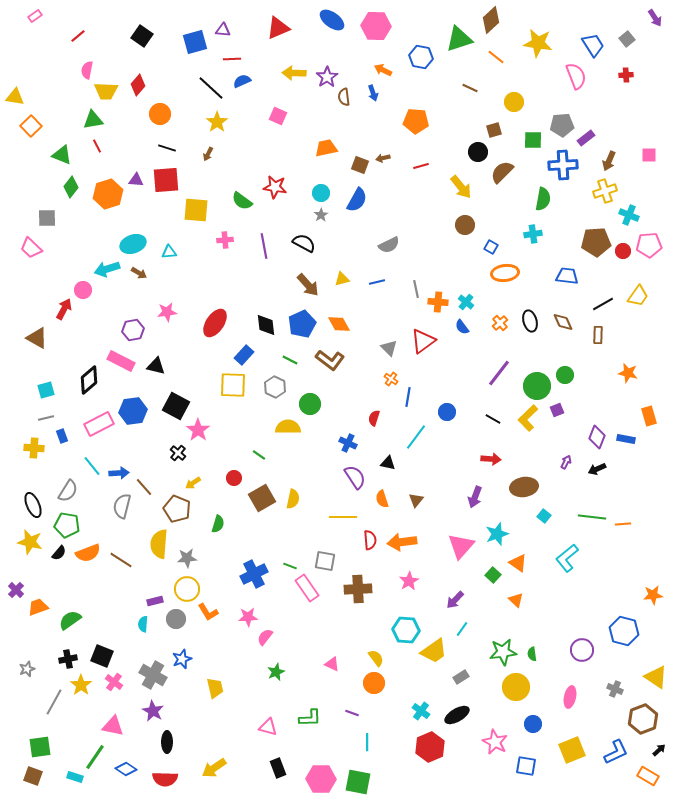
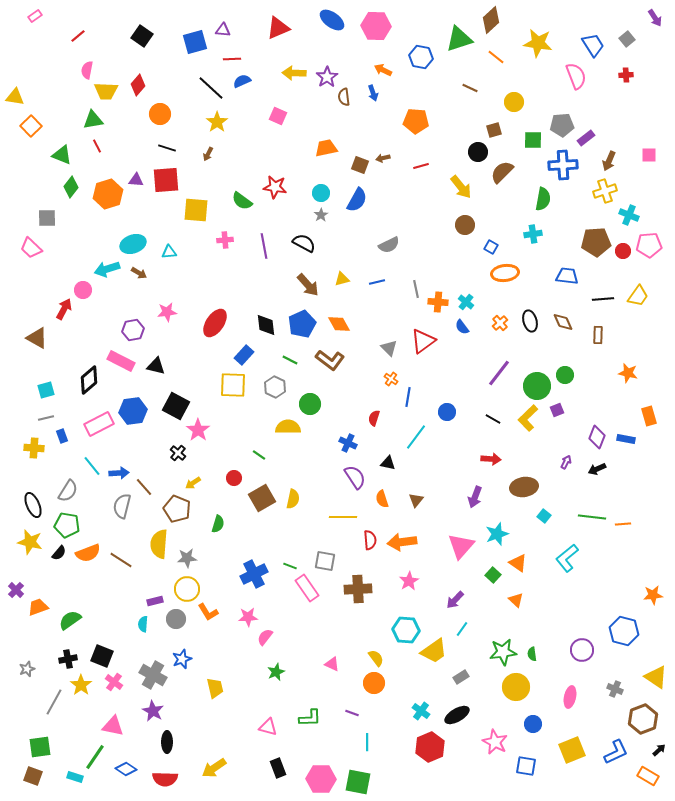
black line at (603, 304): moved 5 px up; rotated 25 degrees clockwise
